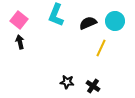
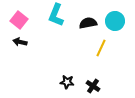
black semicircle: rotated 12 degrees clockwise
black arrow: rotated 64 degrees counterclockwise
